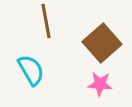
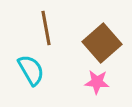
brown line: moved 7 px down
pink star: moved 3 px left, 2 px up
